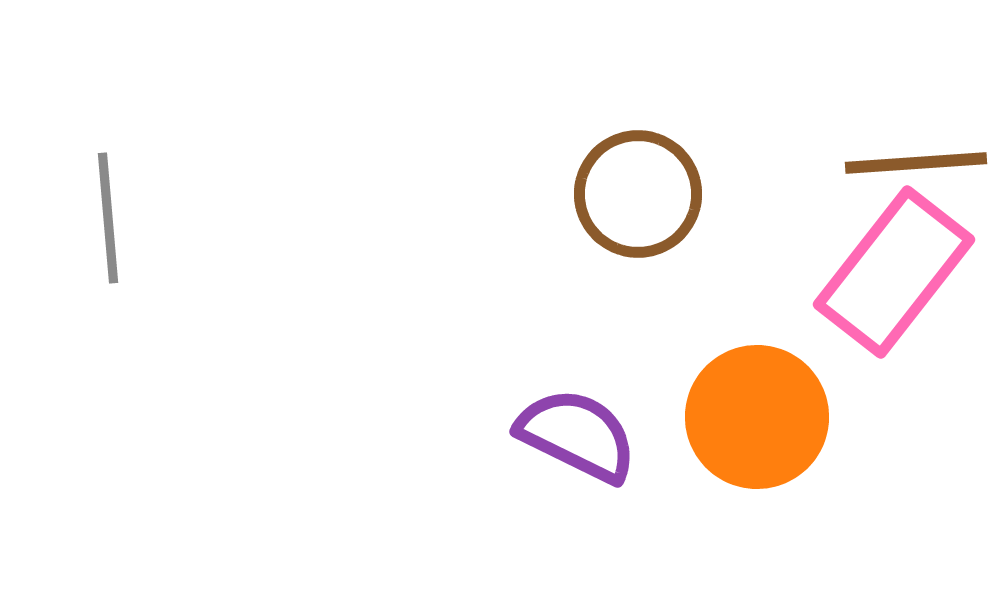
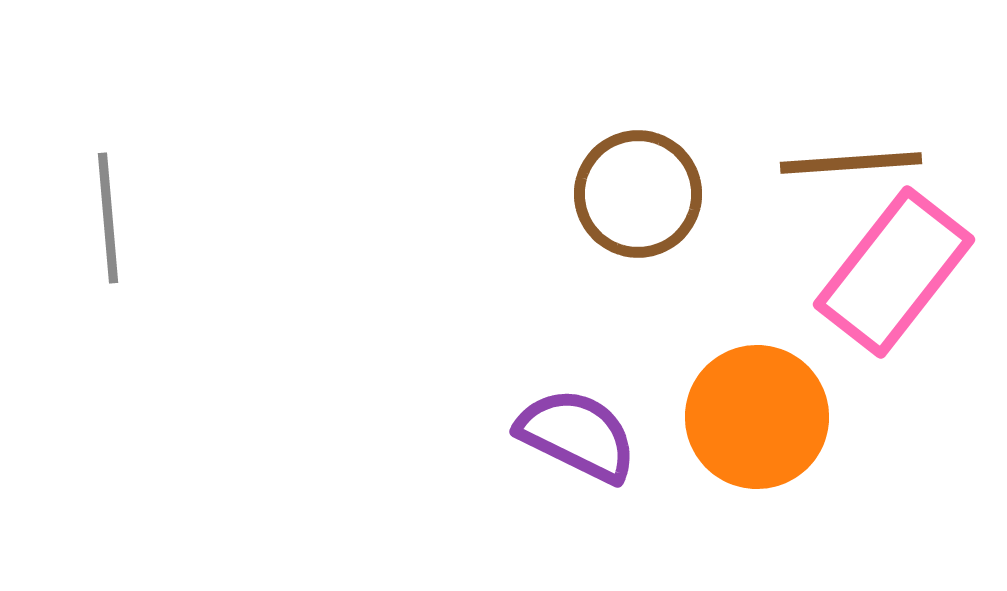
brown line: moved 65 px left
